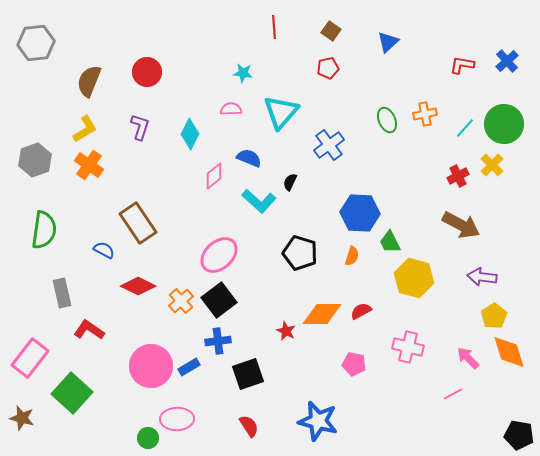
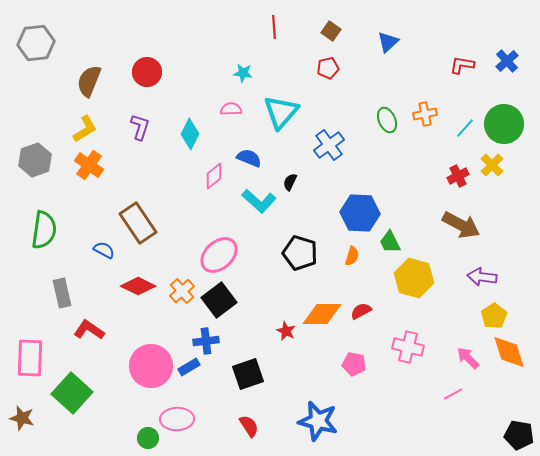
orange cross at (181, 301): moved 1 px right, 10 px up
blue cross at (218, 341): moved 12 px left
pink rectangle at (30, 358): rotated 36 degrees counterclockwise
